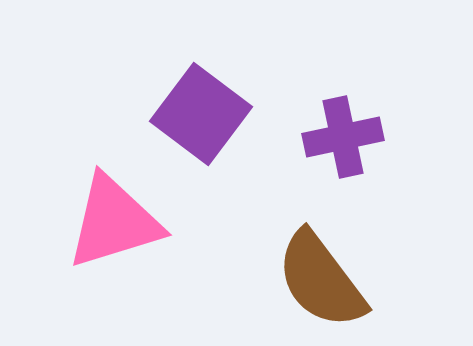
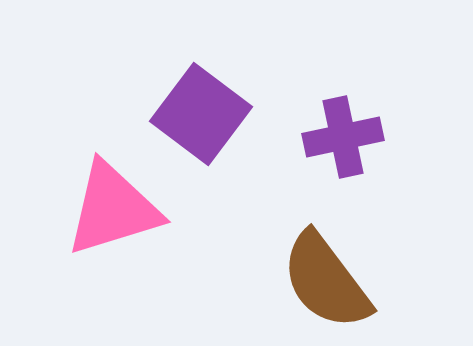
pink triangle: moved 1 px left, 13 px up
brown semicircle: moved 5 px right, 1 px down
